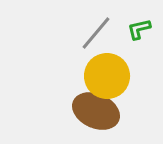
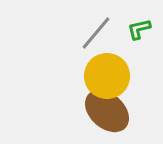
brown ellipse: moved 11 px right; rotated 18 degrees clockwise
